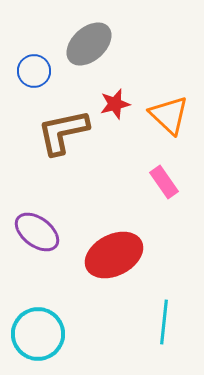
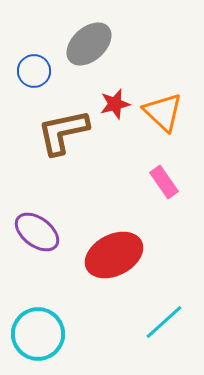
orange triangle: moved 6 px left, 3 px up
cyan line: rotated 42 degrees clockwise
